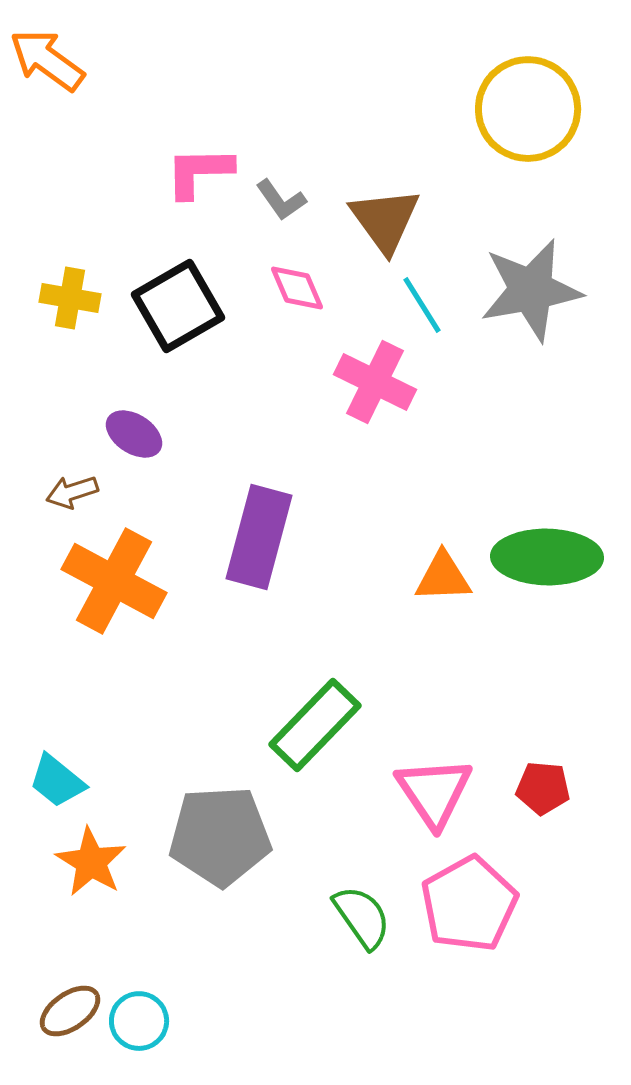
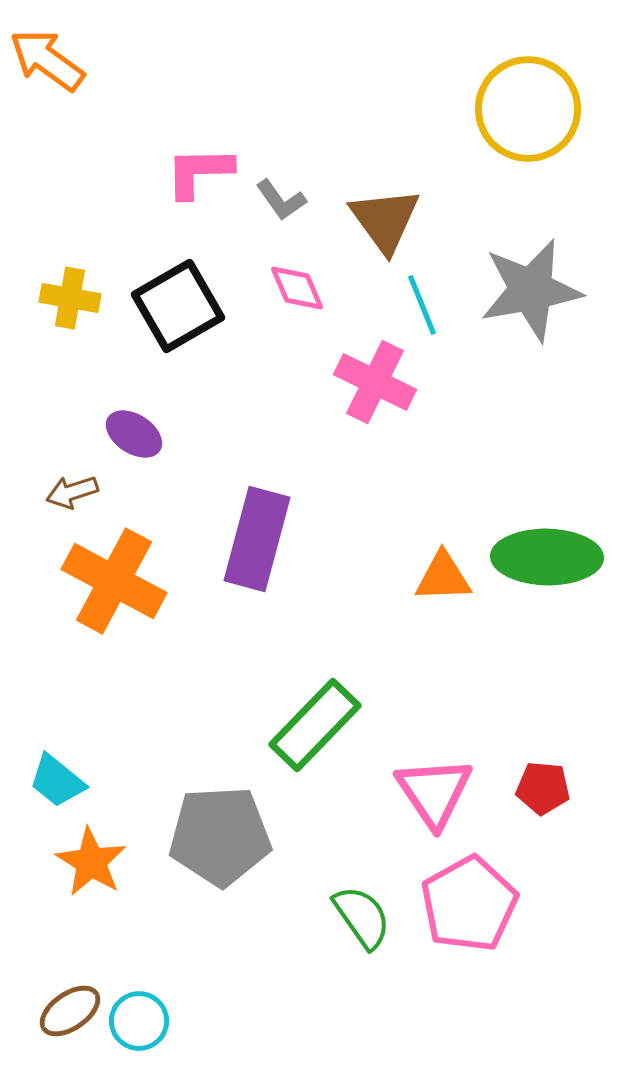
cyan line: rotated 10 degrees clockwise
purple rectangle: moved 2 px left, 2 px down
